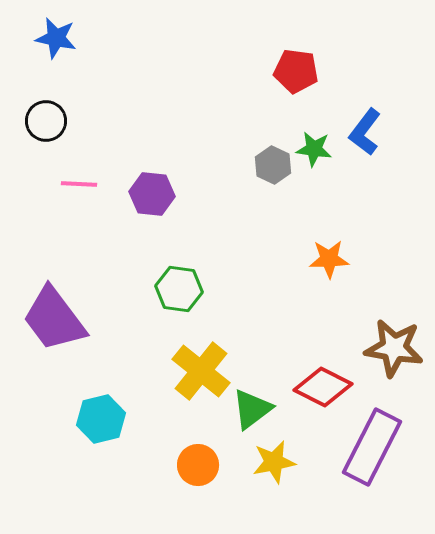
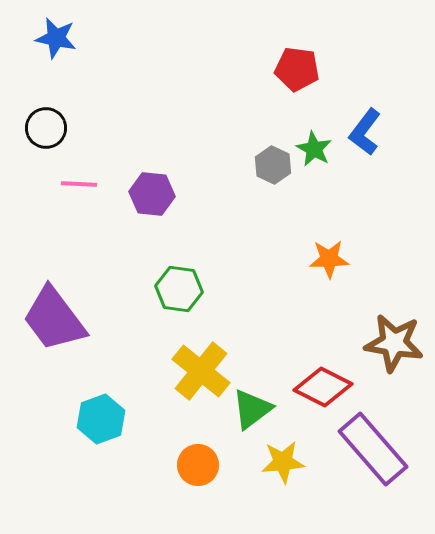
red pentagon: moved 1 px right, 2 px up
black circle: moved 7 px down
green star: rotated 21 degrees clockwise
brown star: moved 5 px up
cyan hexagon: rotated 6 degrees counterclockwise
purple rectangle: moved 1 px right, 2 px down; rotated 68 degrees counterclockwise
yellow star: moved 9 px right; rotated 6 degrees clockwise
